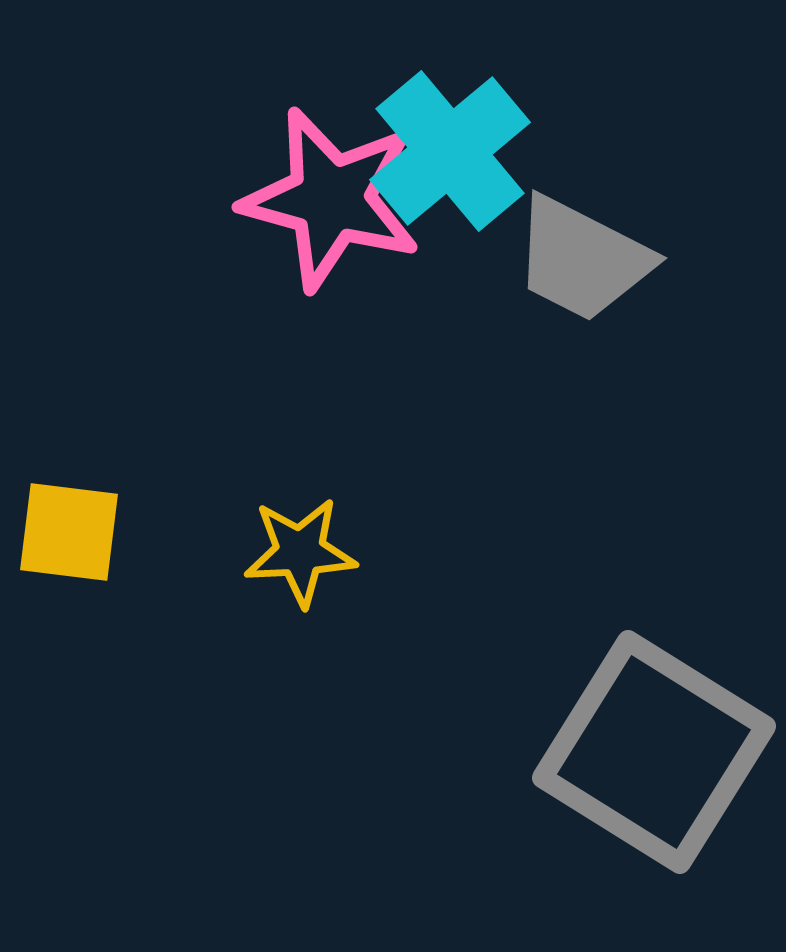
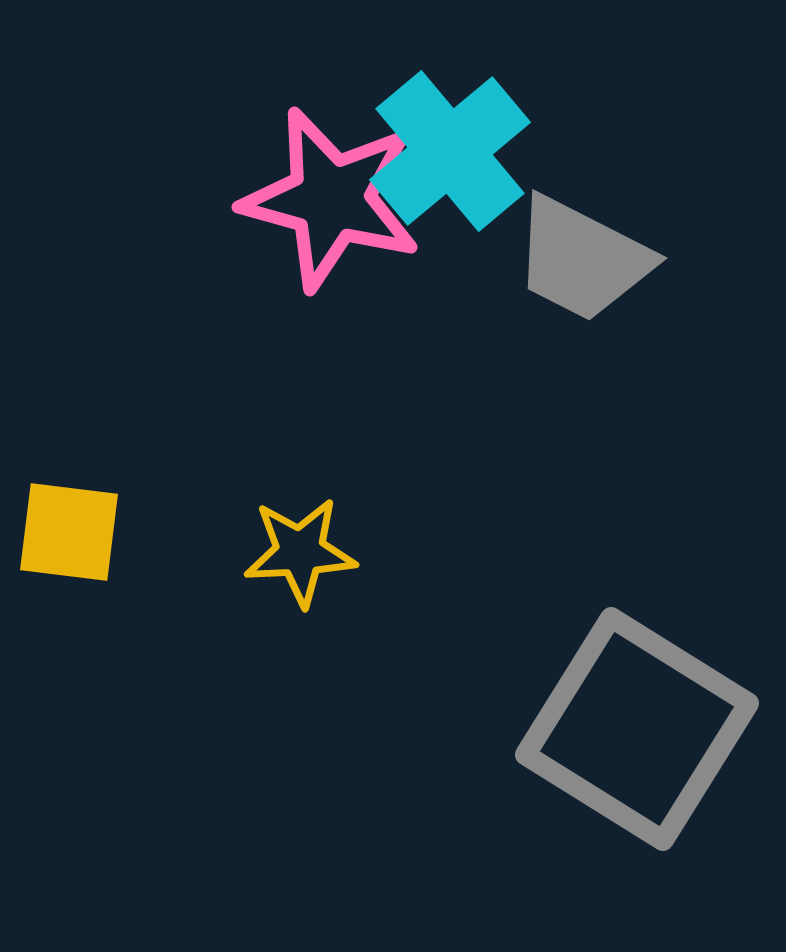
gray square: moved 17 px left, 23 px up
